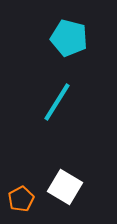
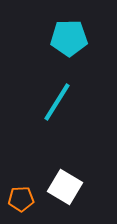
cyan pentagon: rotated 15 degrees counterclockwise
orange pentagon: rotated 25 degrees clockwise
